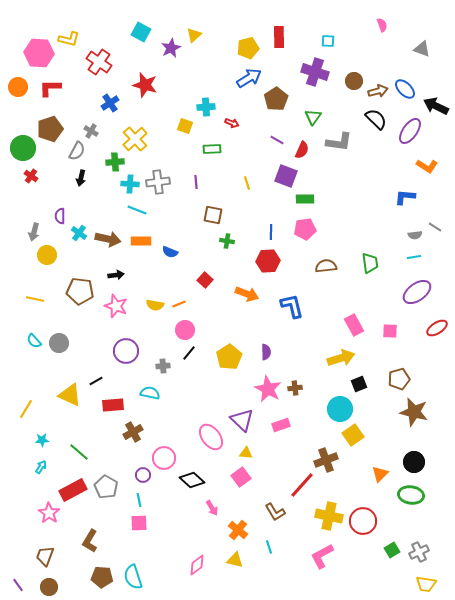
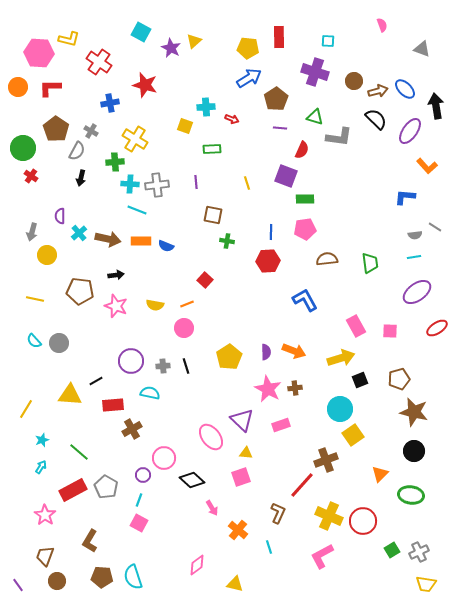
yellow triangle at (194, 35): moved 6 px down
purple star at (171, 48): rotated 18 degrees counterclockwise
yellow pentagon at (248, 48): rotated 20 degrees clockwise
blue cross at (110, 103): rotated 24 degrees clockwise
black arrow at (436, 106): rotated 55 degrees clockwise
green triangle at (313, 117): moved 2 px right; rotated 48 degrees counterclockwise
red arrow at (232, 123): moved 4 px up
brown pentagon at (50, 129): moved 6 px right; rotated 20 degrees counterclockwise
yellow cross at (135, 139): rotated 15 degrees counterclockwise
purple line at (277, 140): moved 3 px right, 12 px up; rotated 24 degrees counterclockwise
gray L-shape at (339, 142): moved 5 px up
orange L-shape at (427, 166): rotated 15 degrees clockwise
gray cross at (158, 182): moved 1 px left, 3 px down
gray arrow at (34, 232): moved 2 px left
cyan cross at (79, 233): rotated 14 degrees clockwise
blue semicircle at (170, 252): moved 4 px left, 6 px up
brown semicircle at (326, 266): moved 1 px right, 7 px up
orange arrow at (247, 294): moved 47 px right, 57 px down
orange line at (179, 304): moved 8 px right
blue L-shape at (292, 306): moved 13 px right, 6 px up; rotated 16 degrees counterclockwise
pink rectangle at (354, 325): moved 2 px right, 1 px down
pink circle at (185, 330): moved 1 px left, 2 px up
purple circle at (126, 351): moved 5 px right, 10 px down
black line at (189, 353): moved 3 px left, 13 px down; rotated 56 degrees counterclockwise
black square at (359, 384): moved 1 px right, 4 px up
yellow triangle at (70, 395): rotated 20 degrees counterclockwise
brown cross at (133, 432): moved 1 px left, 3 px up
cyan star at (42, 440): rotated 16 degrees counterclockwise
black circle at (414, 462): moved 11 px up
pink square at (241, 477): rotated 18 degrees clockwise
cyan line at (139, 500): rotated 32 degrees clockwise
brown L-shape at (275, 512): moved 3 px right, 1 px down; rotated 125 degrees counterclockwise
pink star at (49, 513): moved 4 px left, 2 px down
yellow cross at (329, 516): rotated 12 degrees clockwise
pink square at (139, 523): rotated 30 degrees clockwise
yellow triangle at (235, 560): moved 24 px down
brown circle at (49, 587): moved 8 px right, 6 px up
